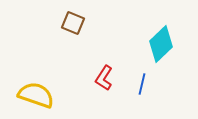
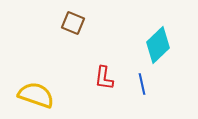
cyan diamond: moved 3 px left, 1 px down
red L-shape: rotated 25 degrees counterclockwise
blue line: rotated 25 degrees counterclockwise
